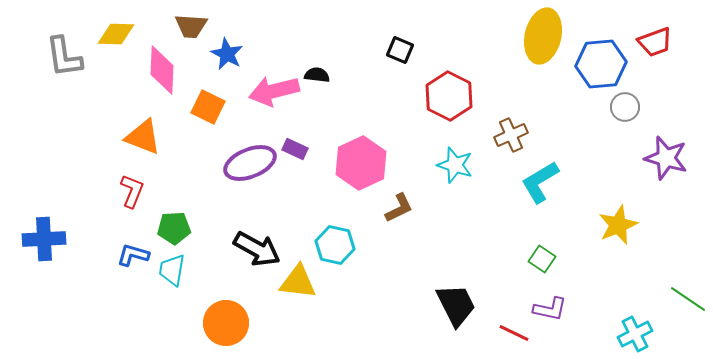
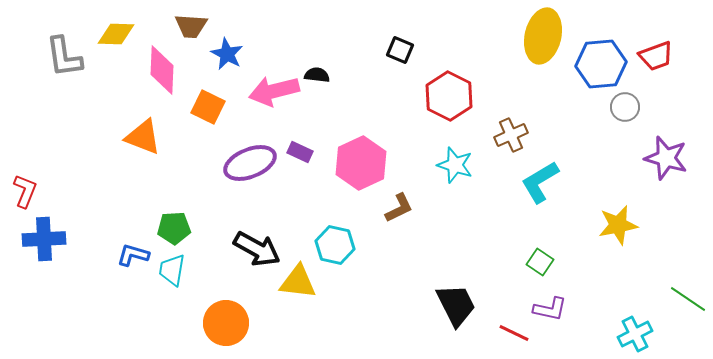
red trapezoid: moved 1 px right, 14 px down
purple rectangle: moved 5 px right, 3 px down
red L-shape: moved 107 px left
yellow star: rotated 12 degrees clockwise
green square: moved 2 px left, 3 px down
